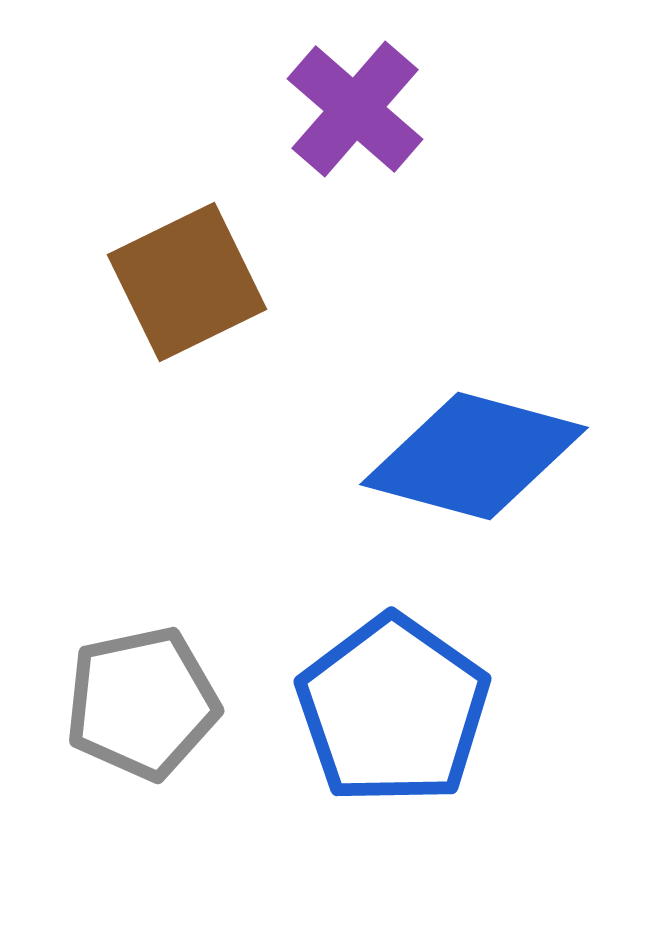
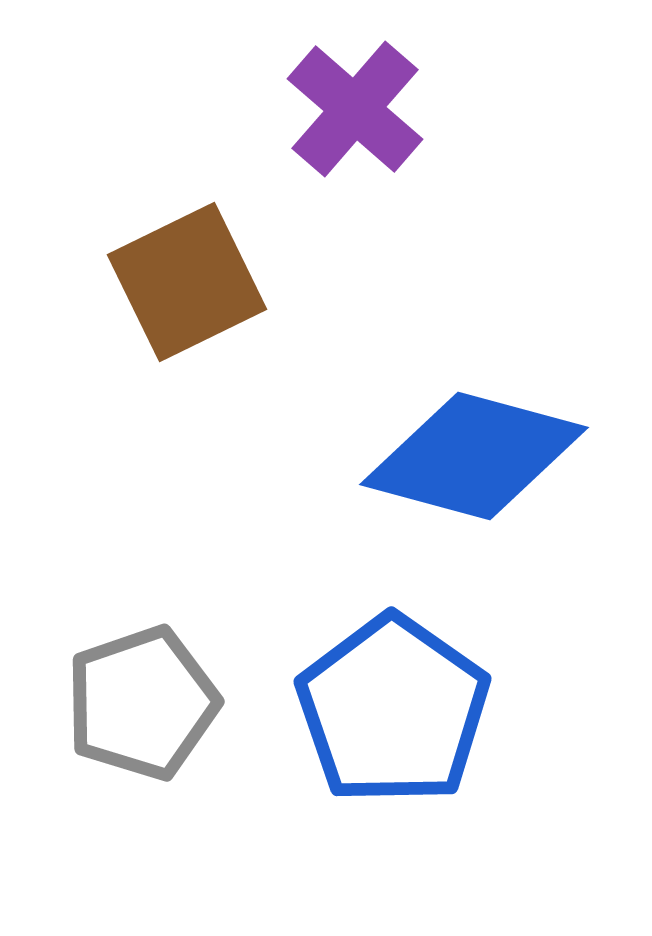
gray pentagon: rotated 7 degrees counterclockwise
